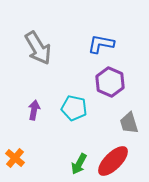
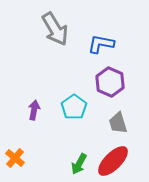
gray arrow: moved 17 px right, 19 px up
cyan pentagon: moved 1 px up; rotated 25 degrees clockwise
gray trapezoid: moved 11 px left
